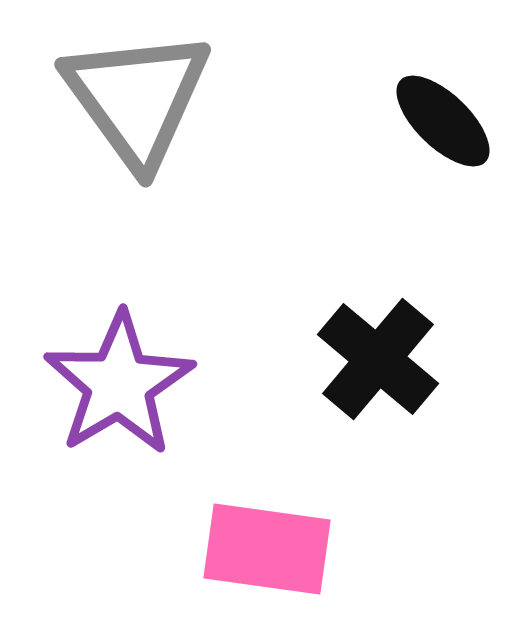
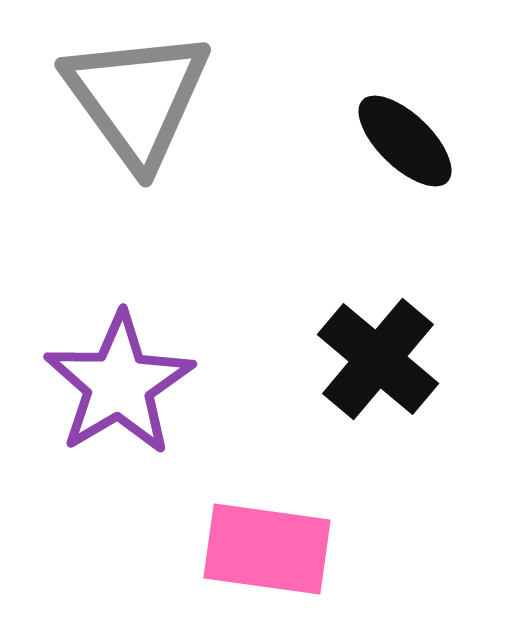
black ellipse: moved 38 px left, 20 px down
